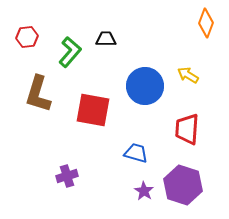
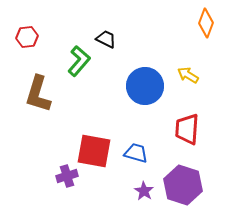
black trapezoid: rotated 25 degrees clockwise
green L-shape: moved 9 px right, 9 px down
red square: moved 1 px right, 41 px down
